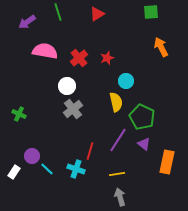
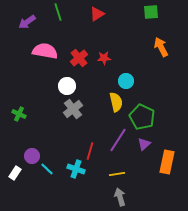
red star: moved 3 px left; rotated 16 degrees clockwise
purple triangle: rotated 40 degrees clockwise
white rectangle: moved 1 px right, 1 px down
